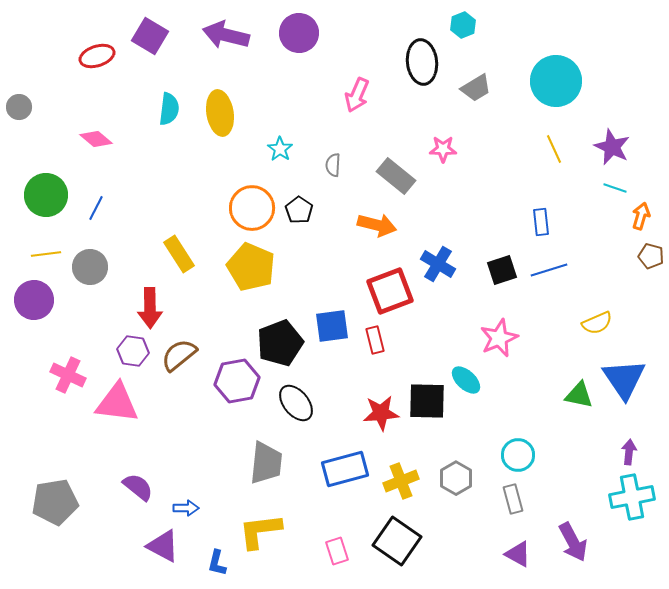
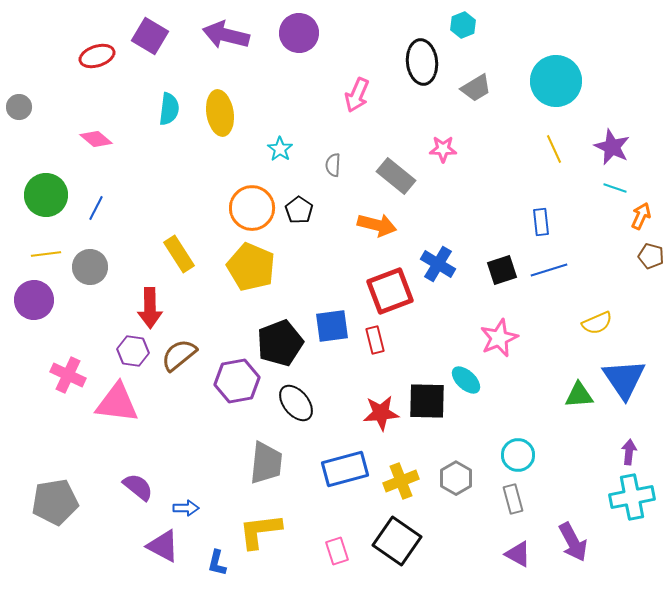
orange arrow at (641, 216): rotated 8 degrees clockwise
green triangle at (579, 395): rotated 16 degrees counterclockwise
